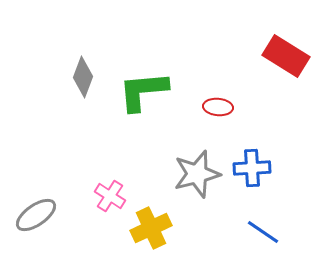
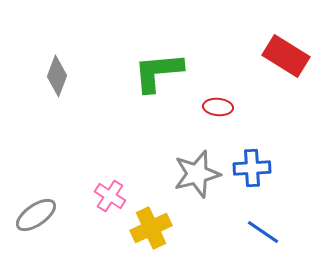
gray diamond: moved 26 px left, 1 px up
green L-shape: moved 15 px right, 19 px up
